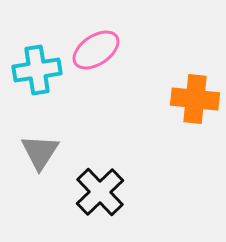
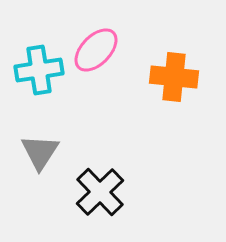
pink ellipse: rotated 12 degrees counterclockwise
cyan cross: moved 2 px right
orange cross: moved 21 px left, 22 px up
